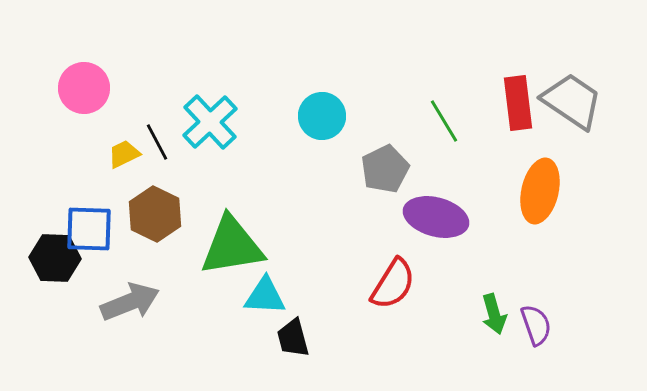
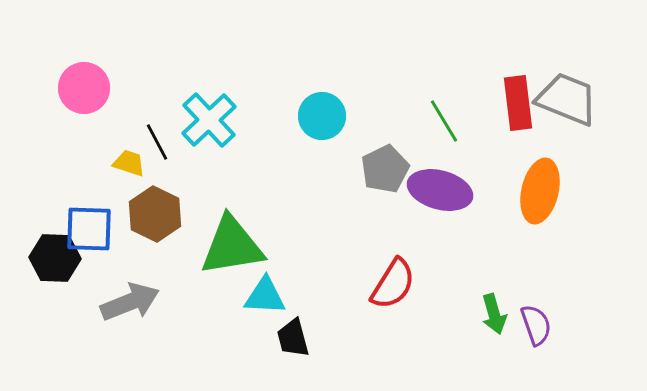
gray trapezoid: moved 5 px left, 2 px up; rotated 12 degrees counterclockwise
cyan cross: moved 1 px left, 2 px up
yellow trapezoid: moved 5 px right, 9 px down; rotated 44 degrees clockwise
purple ellipse: moved 4 px right, 27 px up
